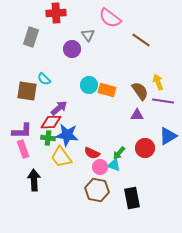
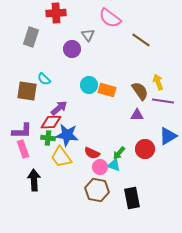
red circle: moved 1 px down
